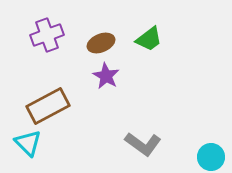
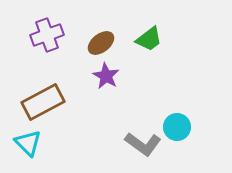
brown ellipse: rotated 16 degrees counterclockwise
brown rectangle: moved 5 px left, 4 px up
cyan circle: moved 34 px left, 30 px up
